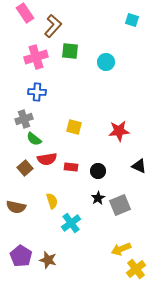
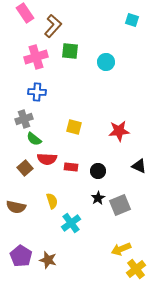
red semicircle: rotated 12 degrees clockwise
